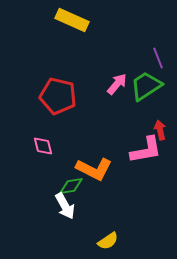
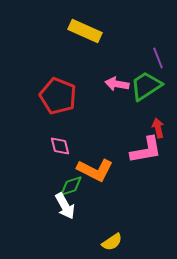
yellow rectangle: moved 13 px right, 11 px down
pink arrow: rotated 120 degrees counterclockwise
red pentagon: rotated 9 degrees clockwise
red arrow: moved 2 px left, 2 px up
pink diamond: moved 17 px right
orange L-shape: moved 1 px right, 1 px down
green diamond: rotated 10 degrees counterclockwise
yellow semicircle: moved 4 px right, 1 px down
